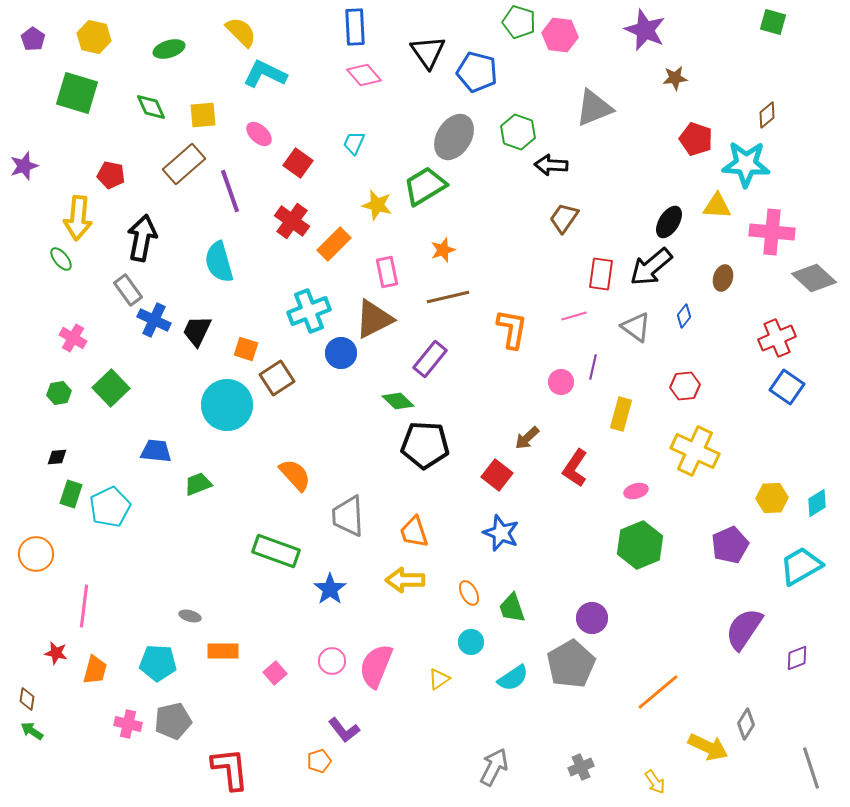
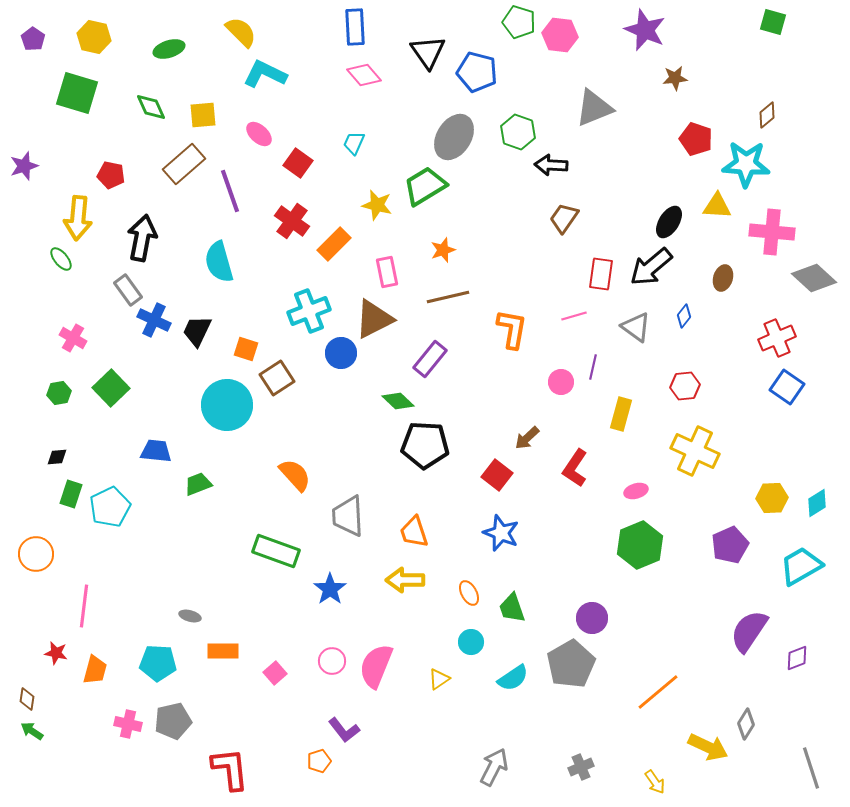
purple semicircle at (744, 629): moved 5 px right, 2 px down
